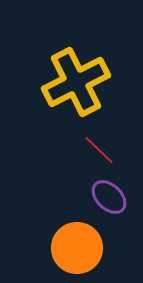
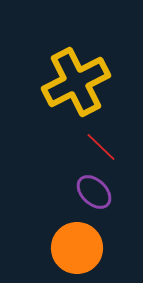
red line: moved 2 px right, 3 px up
purple ellipse: moved 15 px left, 5 px up
